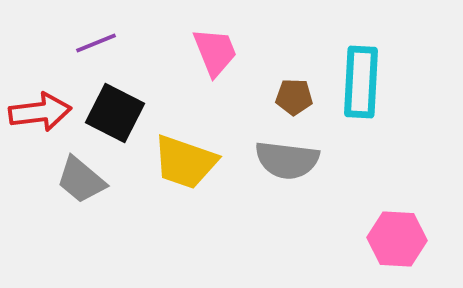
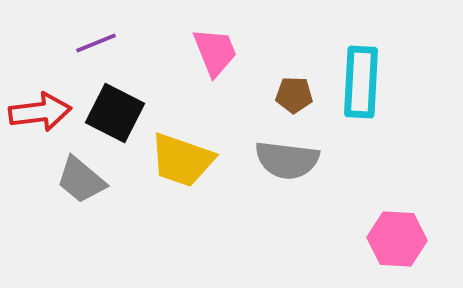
brown pentagon: moved 2 px up
yellow trapezoid: moved 3 px left, 2 px up
